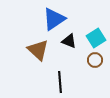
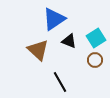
black line: rotated 25 degrees counterclockwise
